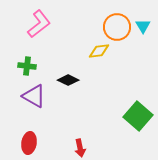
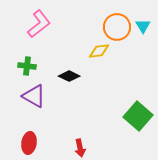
black diamond: moved 1 px right, 4 px up
